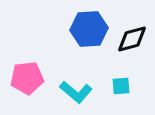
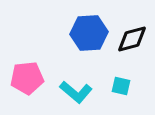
blue hexagon: moved 4 px down
cyan square: rotated 18 degrees clockwise
